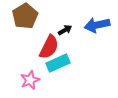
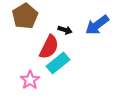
blue arrow: rotated 25 degrees counterclockwise
black arrow: rotated 48 degrees clockwise
cyan rectangle: rotated 15 degrees counterclockwise
pink star: rotated 12 degrees counterclockwise
